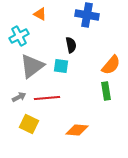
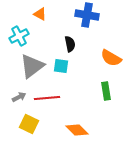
black semicircle: moved 1 px left, 1 px up
orange semicircle: moved 7 px up; rotated 80 degrees clockwise
orange diamond: rotated 40 degrees clockwise
